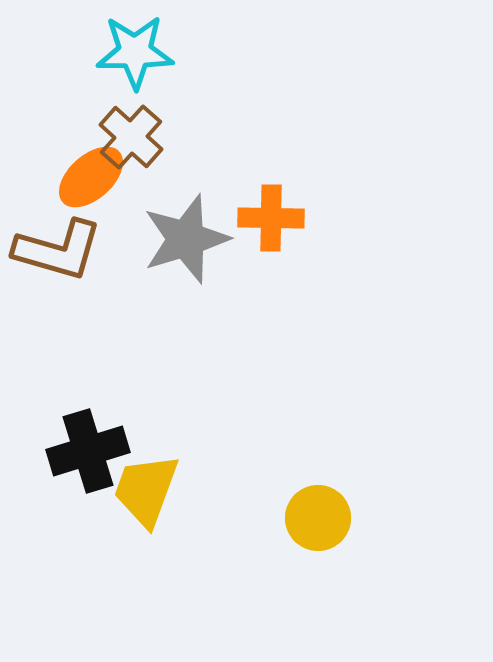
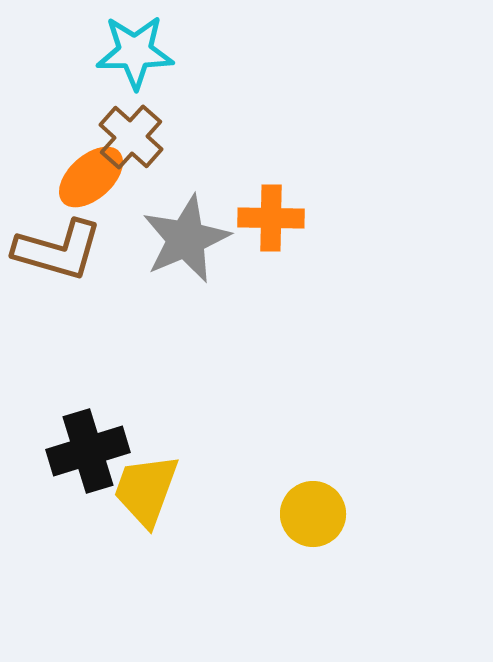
gray star: rotated 6 degrees counterclockwise
yellow circle: moved 5 px left, 4 px up
